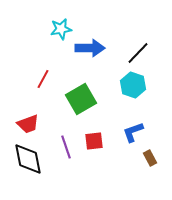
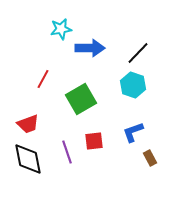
purple line: moved 1 px right, 5 px down
